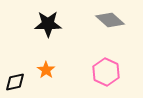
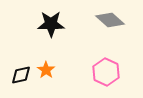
black star: moved 3 px right
black diamond: moved 6 px right, 7 px up
